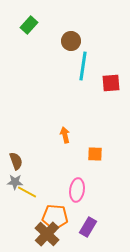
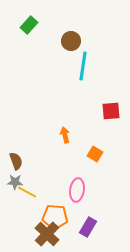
red square: moved 28 px down
orange square: rotated 28 degrees clockwise
